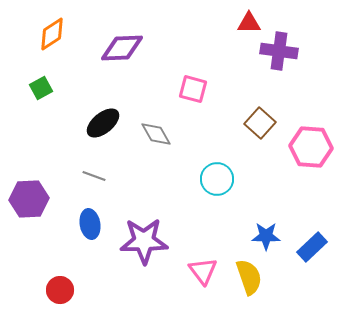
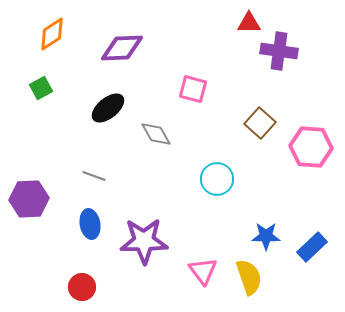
black ellipse: moved 5 px right, 15 px up
red circle: moved 22 px right, 3 px up
